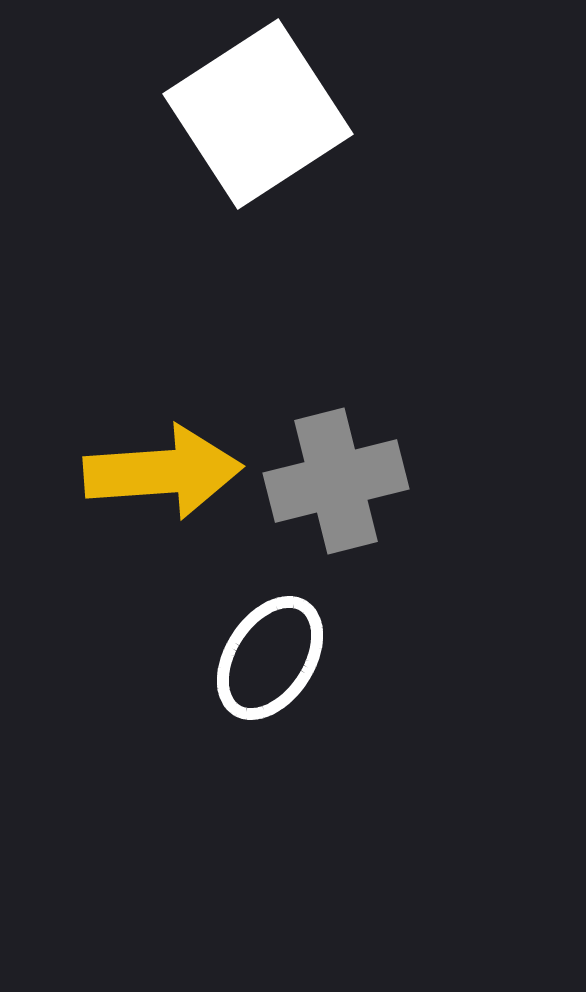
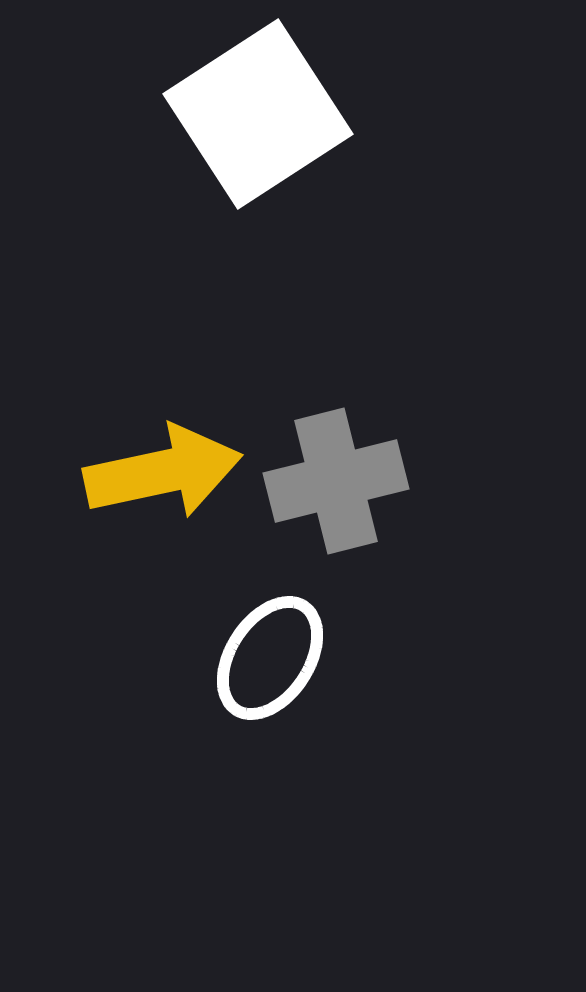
yellow arrow: rotated 8 degrees counterclockwise
